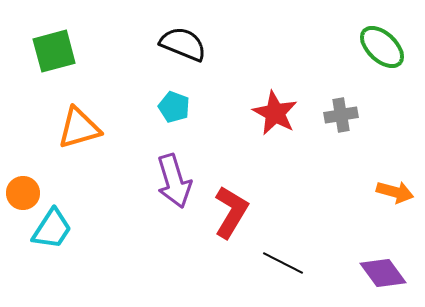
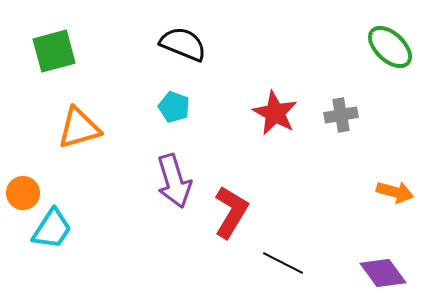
green ellipse: moved 8 px right
